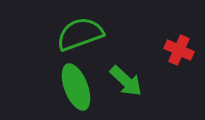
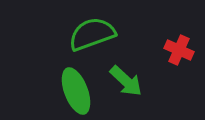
green semicircle: moved 12 px right
green ellipse: moved 4 px down
